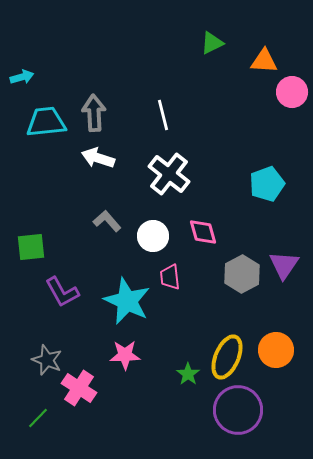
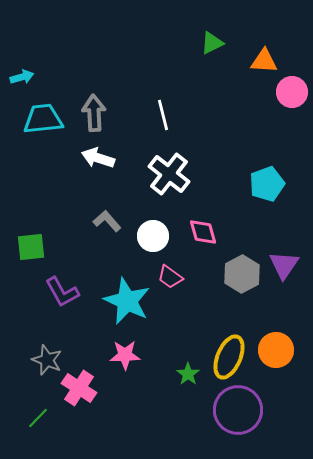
cyan trapezoid: moved 3 px left, 3 px up
pink trapezoid: rotated 48 degrees counterclockwise
yellow ellipse: moved 2 px right
